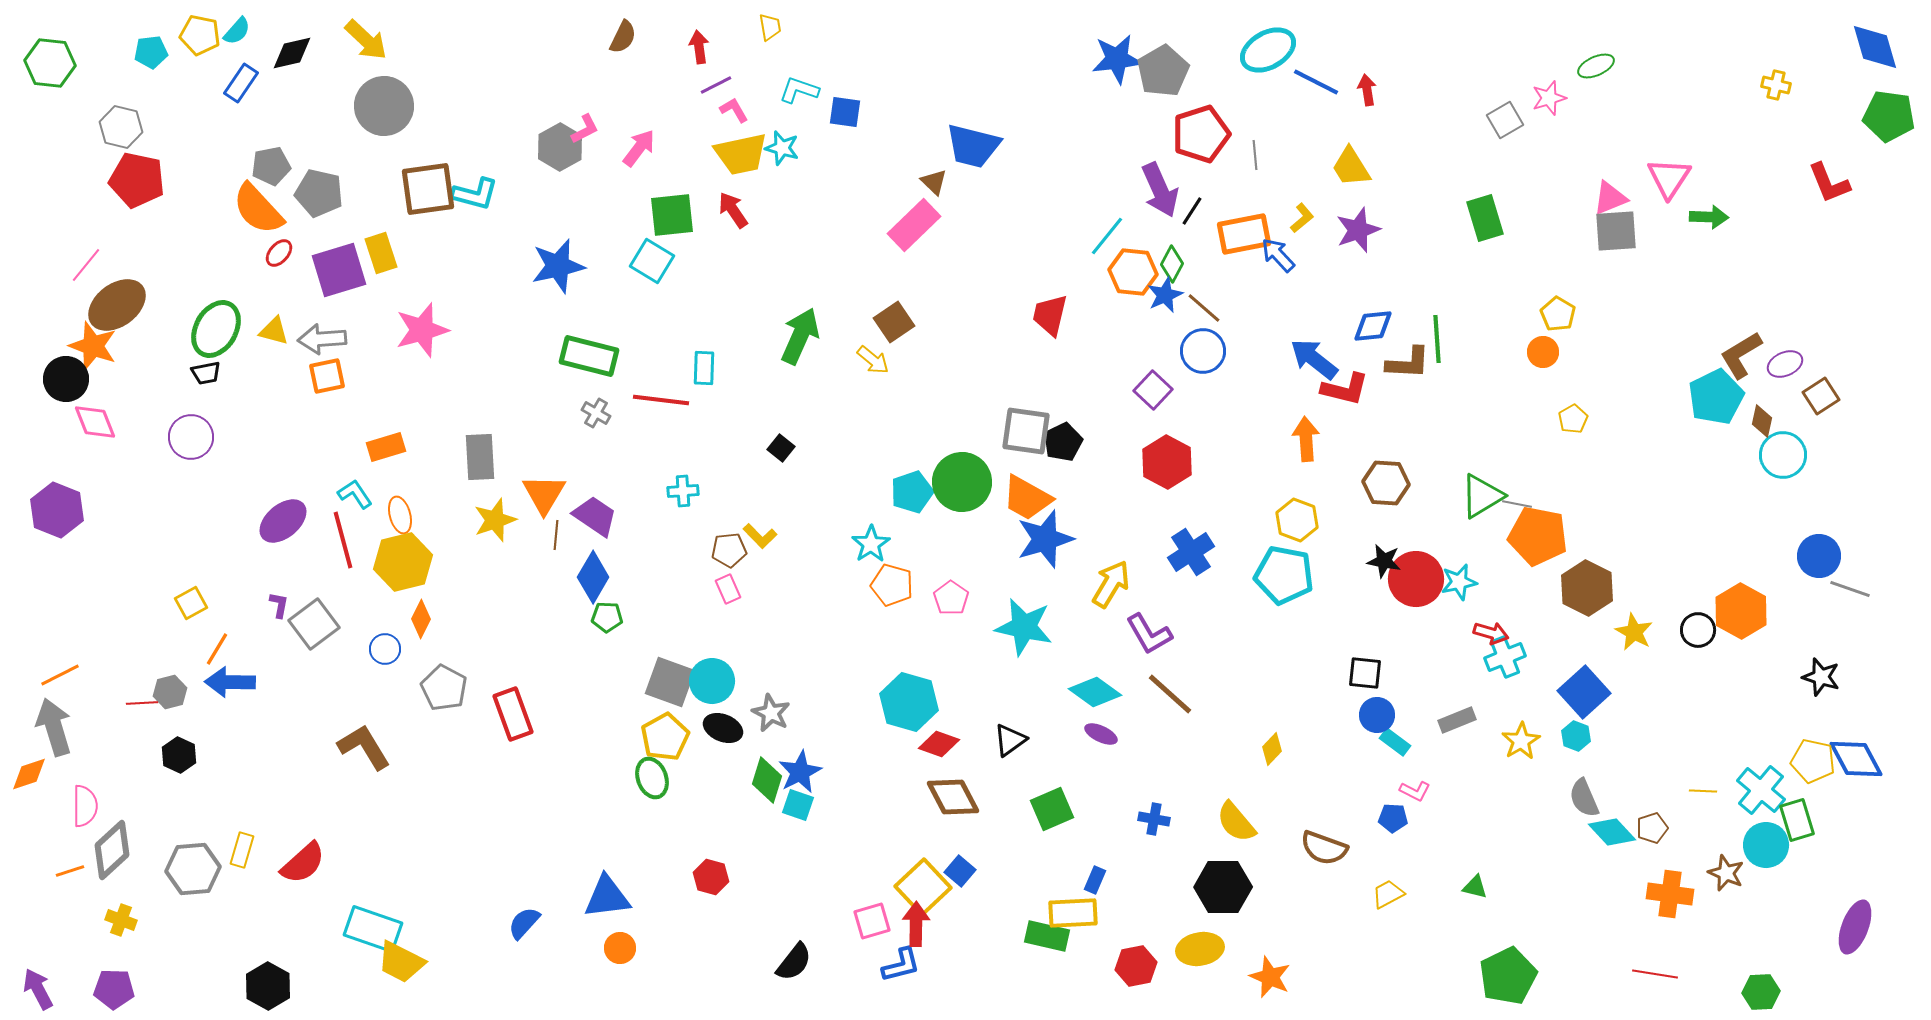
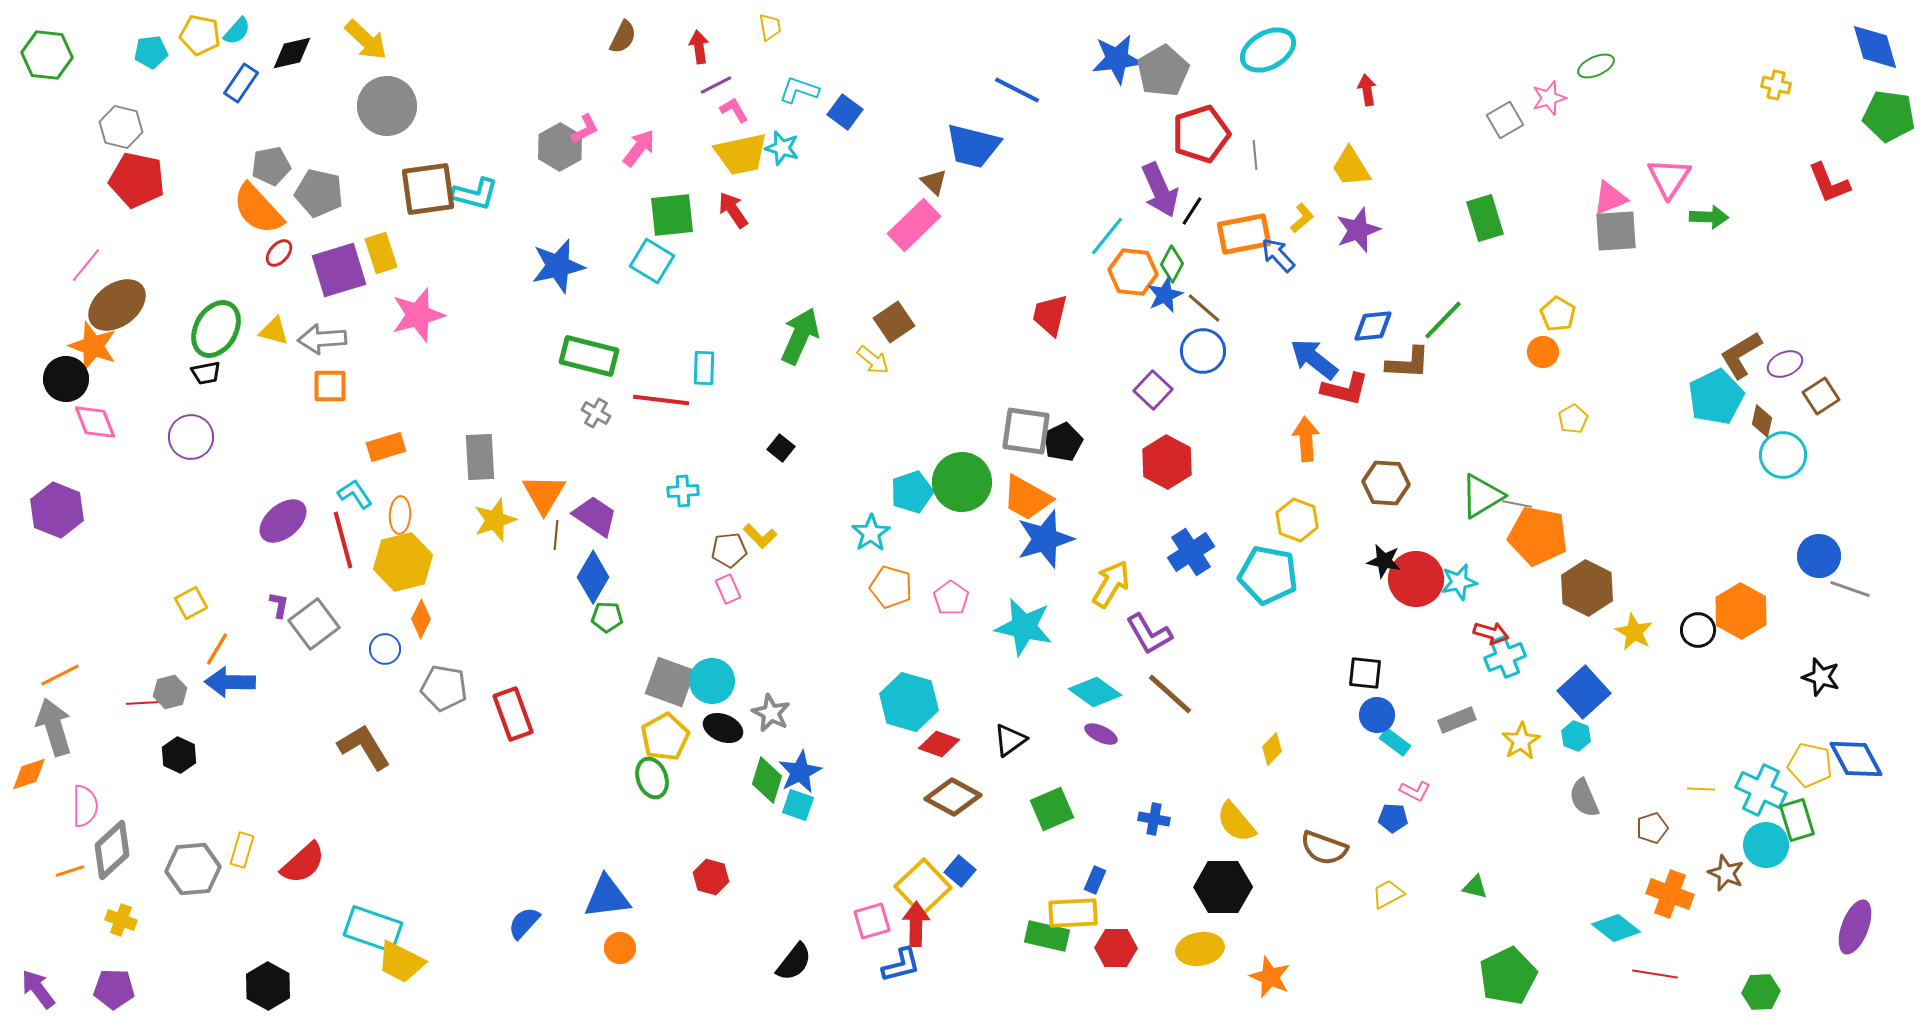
green hexagon at (50, 63): moved 3 px left, 8 px up
blue line at (1316, 82): moved 299 px left, 8 px down
gray circle at (384, 106): moved 3 px right
blue square at (845, 112): rotated 28 degrees clockwise
pink star at (422, 330): moved 4 px left, 15 px up
green line at (1437, 339): moved 6 px right, 19 px up; rotated 48 degrees clockwise
orange square at (327, 376): moved 3 px right, 10 px down; rotated 12 degrees clockwise
orange ellipse at (400, 515): rotated 18 degrees clockwise
cyan star at (871, 544): moved 11 px up
cyan pentagon at (1284, 575): moved 16 px left
orange pentagon at (892, 585): moved 1 px left, 2 px down
gray pentagon at (444, 688): rotated 18 degrees counterclockwise
yellow pentagon at (1813, 761): moved 3 px left, 4 px down
cyan cross at (1761, 790): rotated 15 degrees counterclockwise
yellow line at (1703, 791): moved 2 px left, 2 px up
brown diamond at (953, 797): rotated 34 degrees counterclockwise
cyan diamond at (1612, 832): moved 4 px right, 96 px down; rotated 9 degrees counterclockwise
orange cross at (1670, 894): rotated 12 degrees clockwise
red hexagon at (1136, 966): moved 20 px left, 18 px up; rotated 12 degrees clockwise
purple arrow at (38, 989): rotated 9 degrees counterclockwise
